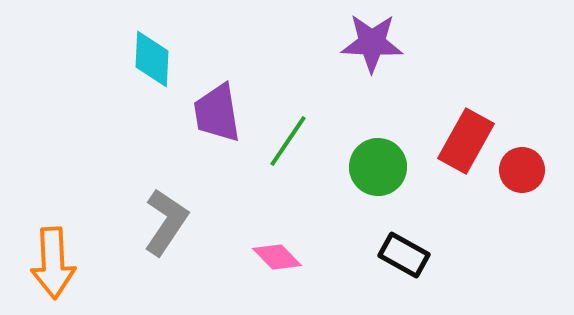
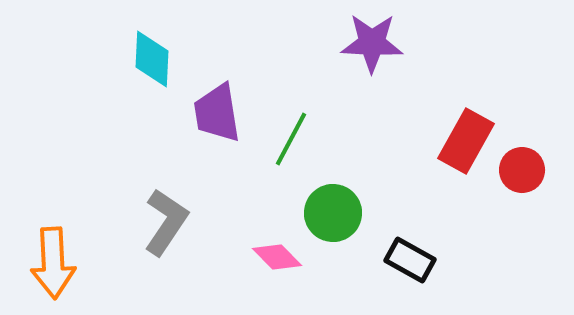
green line: moved 3 px right, 2 px up; rotated 6 degrees counterclockwise
green circle: moved 45 px left, 46 px down
black rectangle: moved 6 px right, 5 px down
